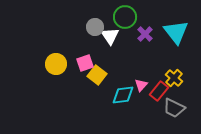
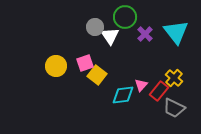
yellow circle: moved 2 px down
